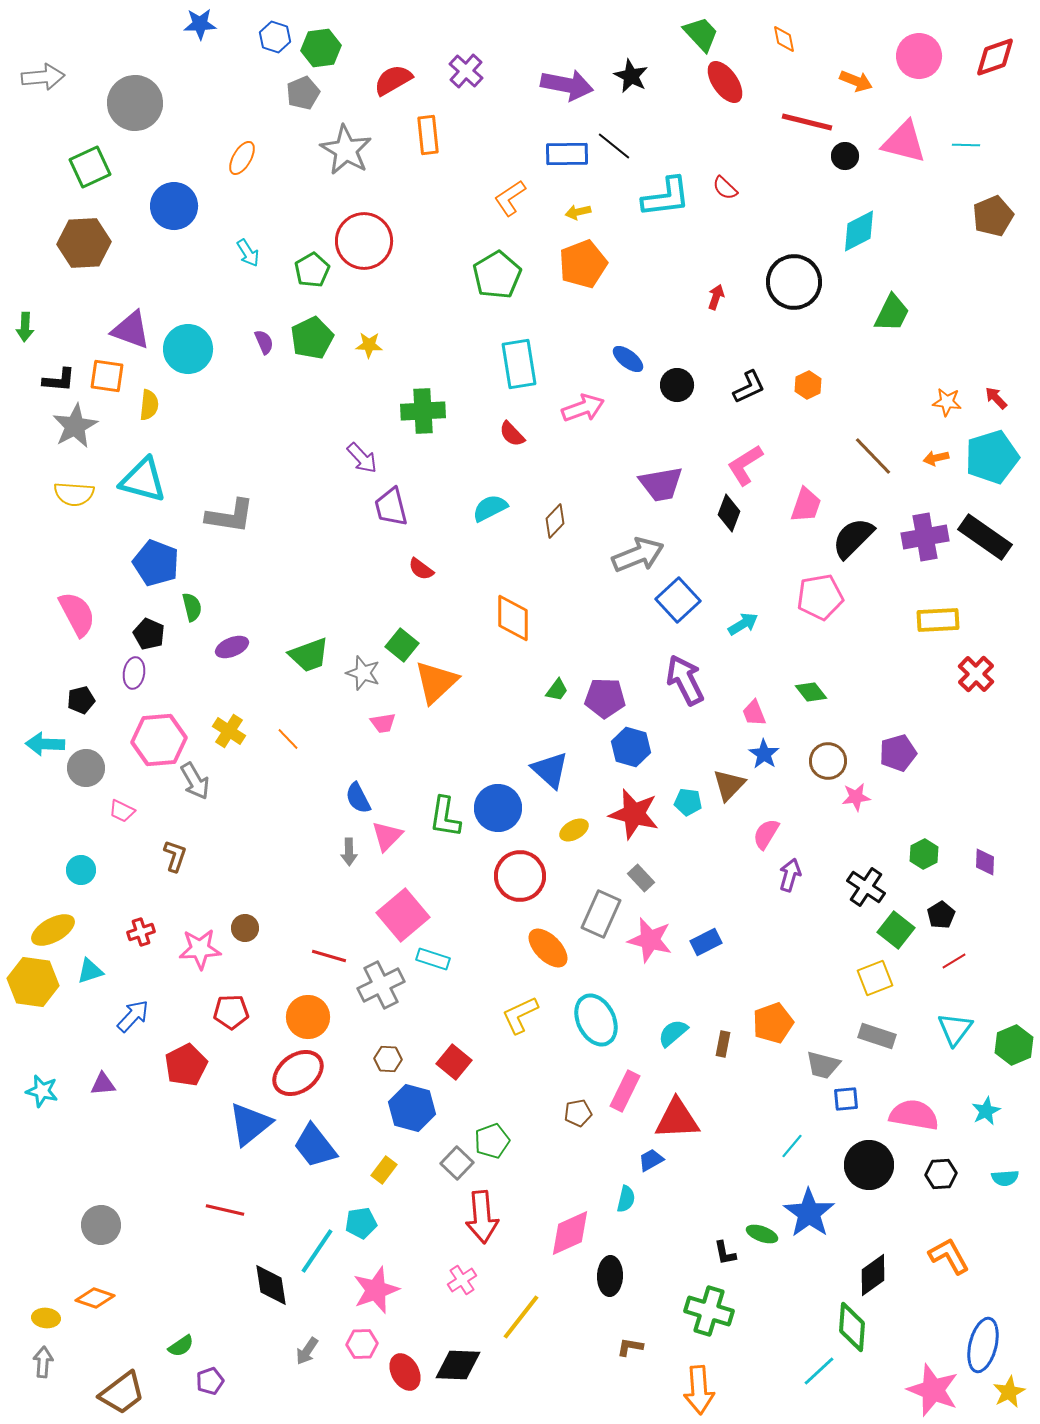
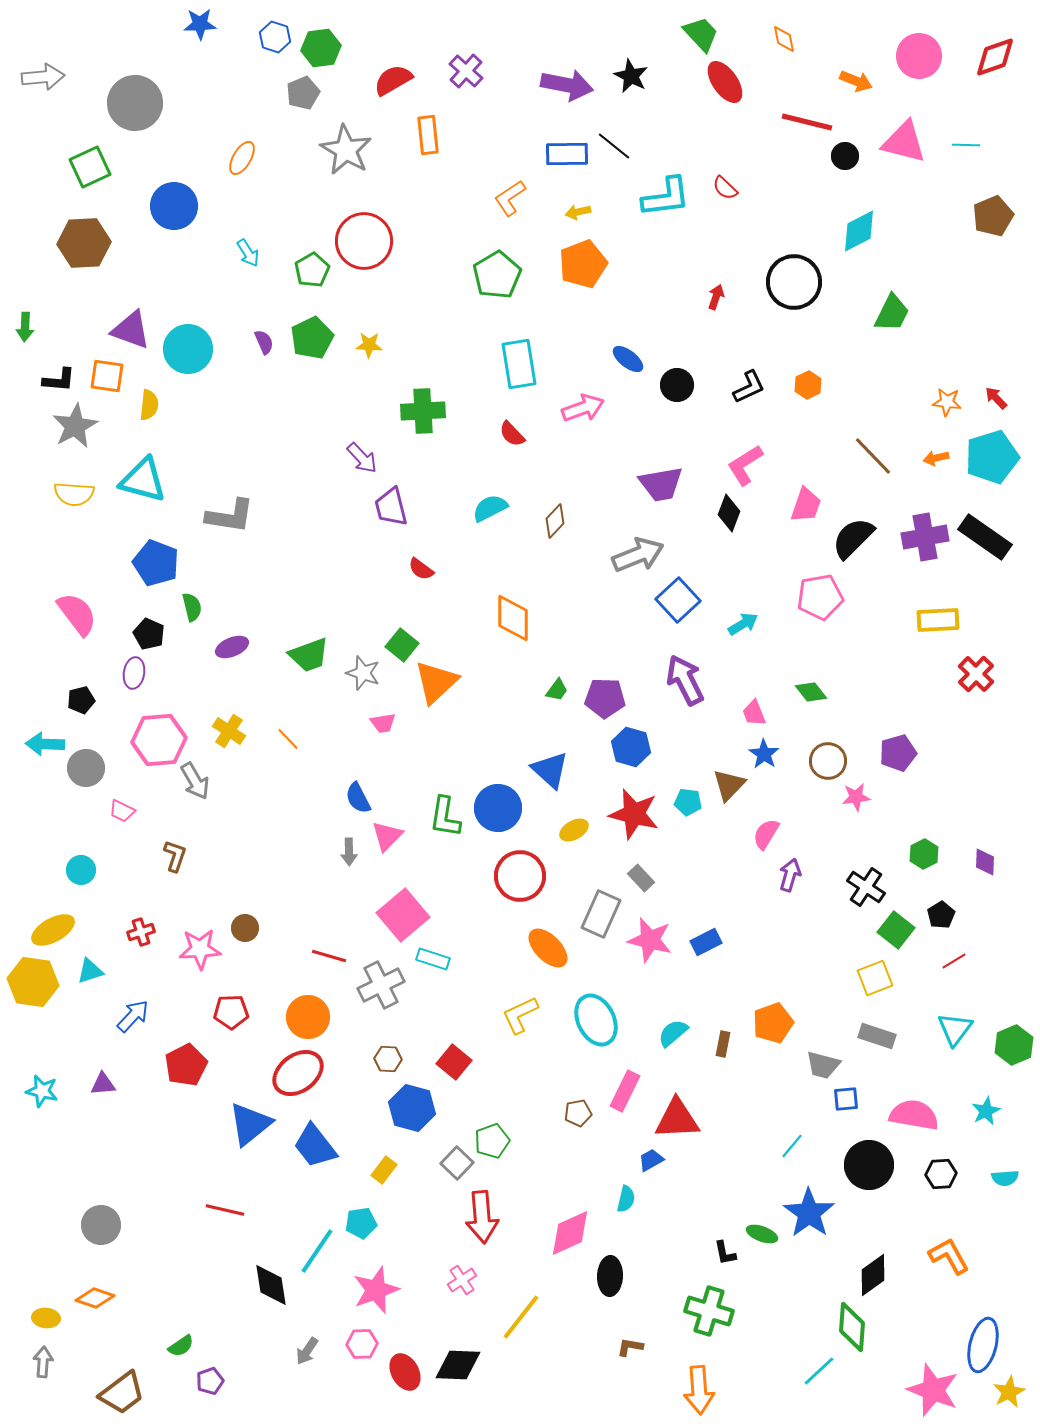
pink semicircle at (77, 614): rotated 9 degrees counterclockwise
